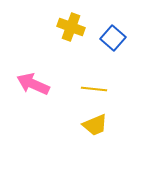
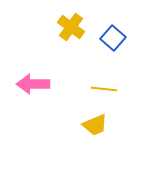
yellow cross: rotated 16 degrees clockwise
pink arrow: rotated 24 degrees counterclockwise
yellow line: moved 10 px right
